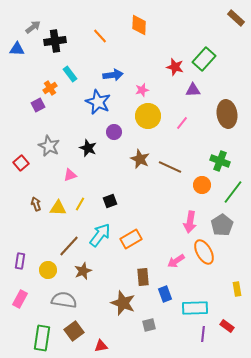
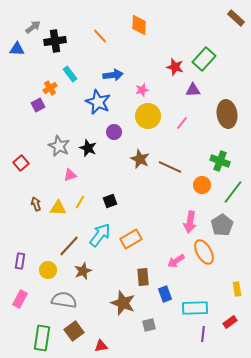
gray star at (49, 146): moved 10 px right
yellow line at (80, 204): moved 2 px up
red rectangle at (227, 326): moved 3 px right, 4 px up; rotated 72 degrees counterclockwise
